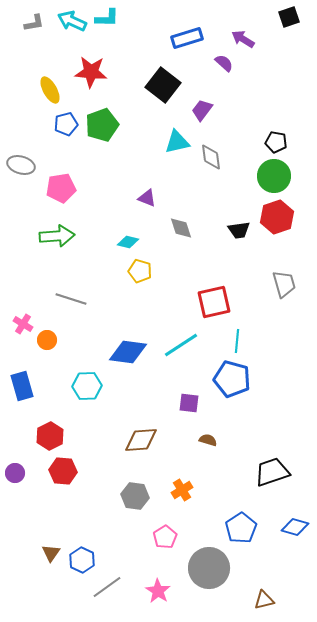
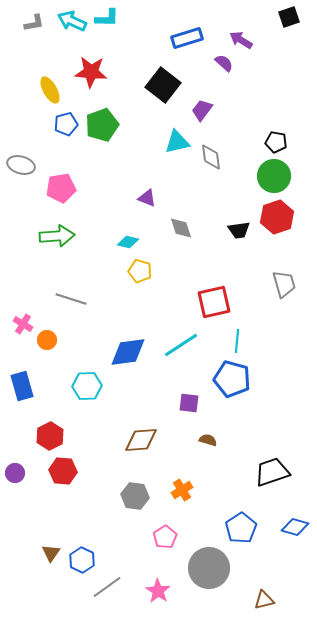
purple arrow at (243, 39): moved 2 px left, 1 px down
blue diamond at (128, 352): rotated 15 degrees counterclockwise
